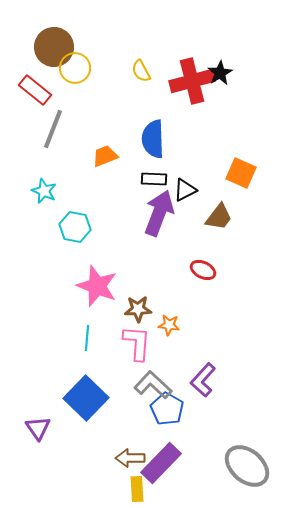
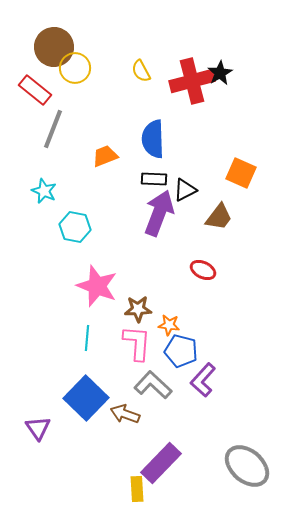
blue pentagon: moved 14 px right, 58 px up; rotated 16 degrees counterclockwise
brown arrow: moved 5 px left, 44 px up; rotated 20 degrees clockwise
